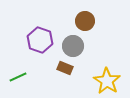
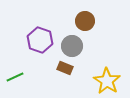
gray circle: moved 1 px left
green line: moved 3 px left
